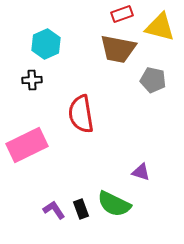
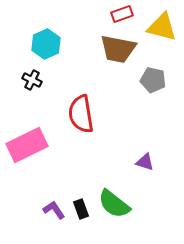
yellow triangle: moved 2 px right
black cross: rotated 30 degrees clockwise
purple triangle: moved 4 px right, 10 px up
green semicircle: rotated 12 degrees clockwise
